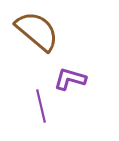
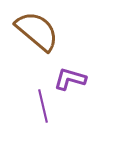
purple line: moved 2 px right
